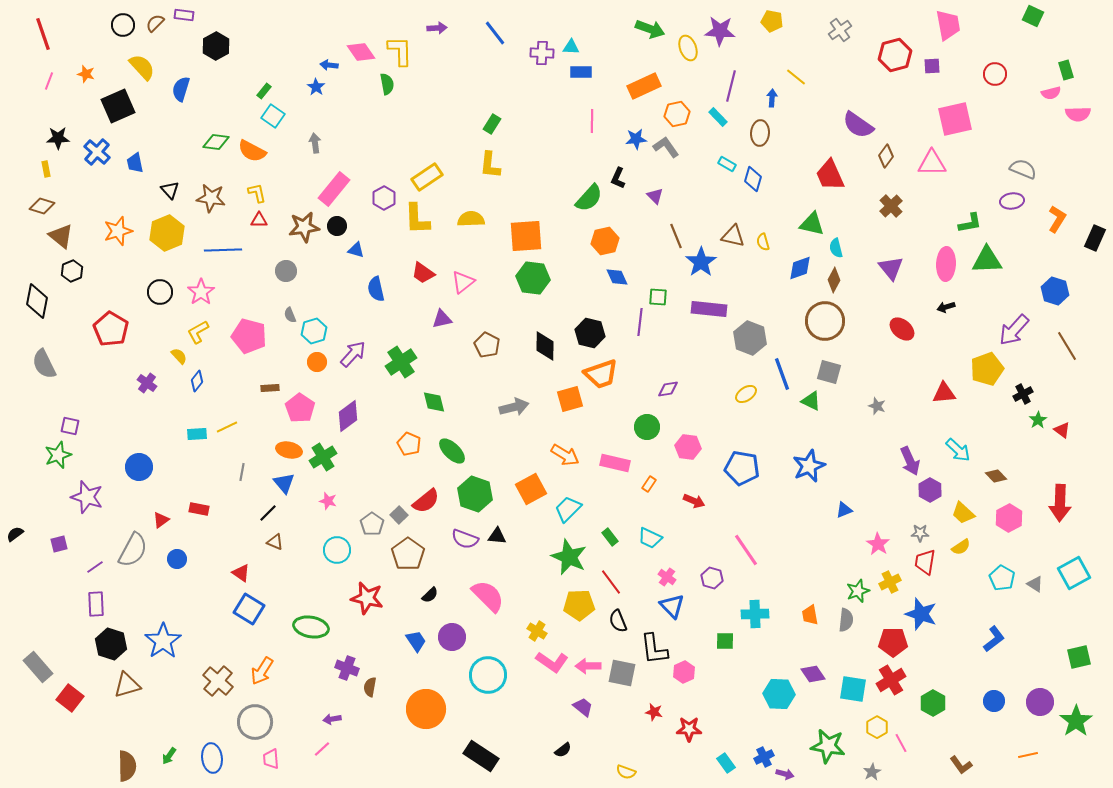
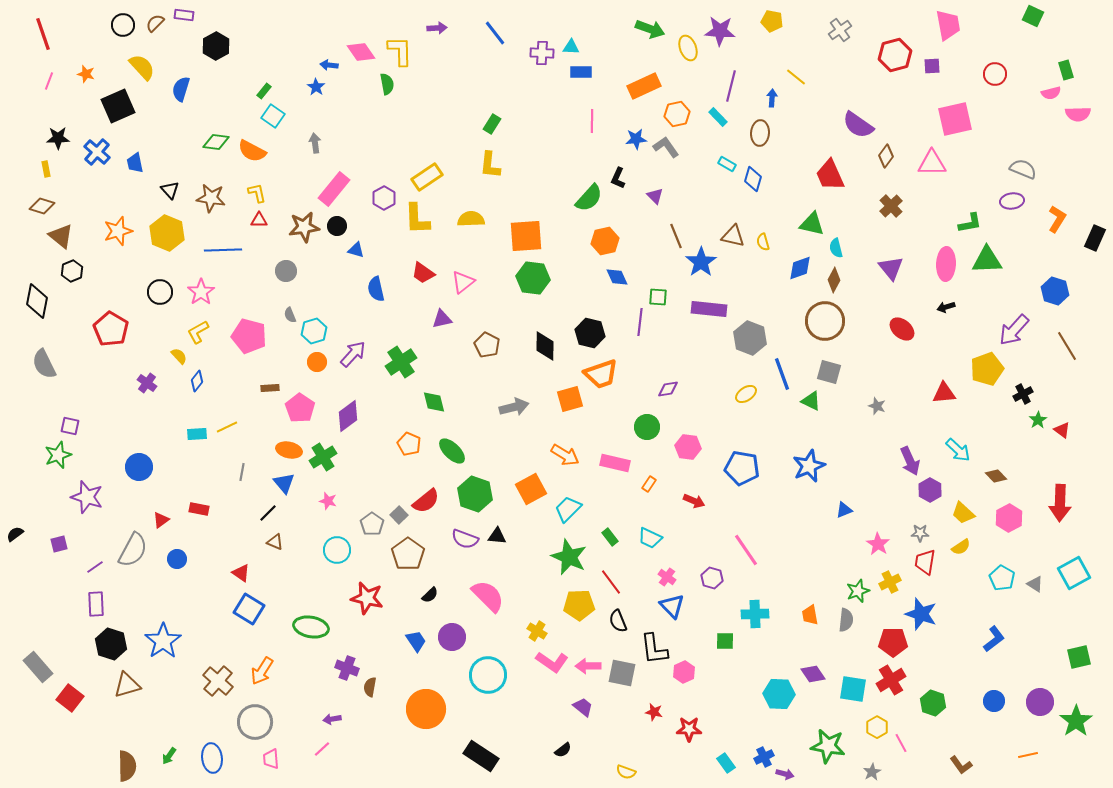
yellow hexagon at (167, 233): rotated 16 degrees counterclockwise
green hexagon at (933, 703): rotated 10 degrees counterclockwise
